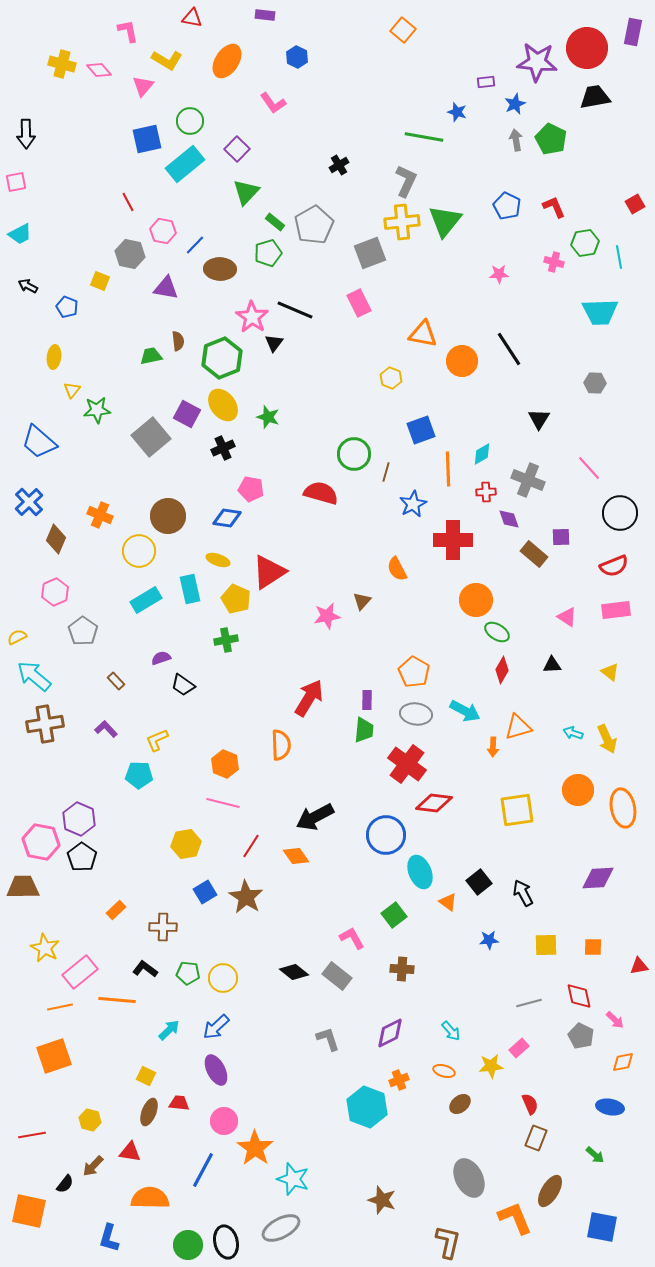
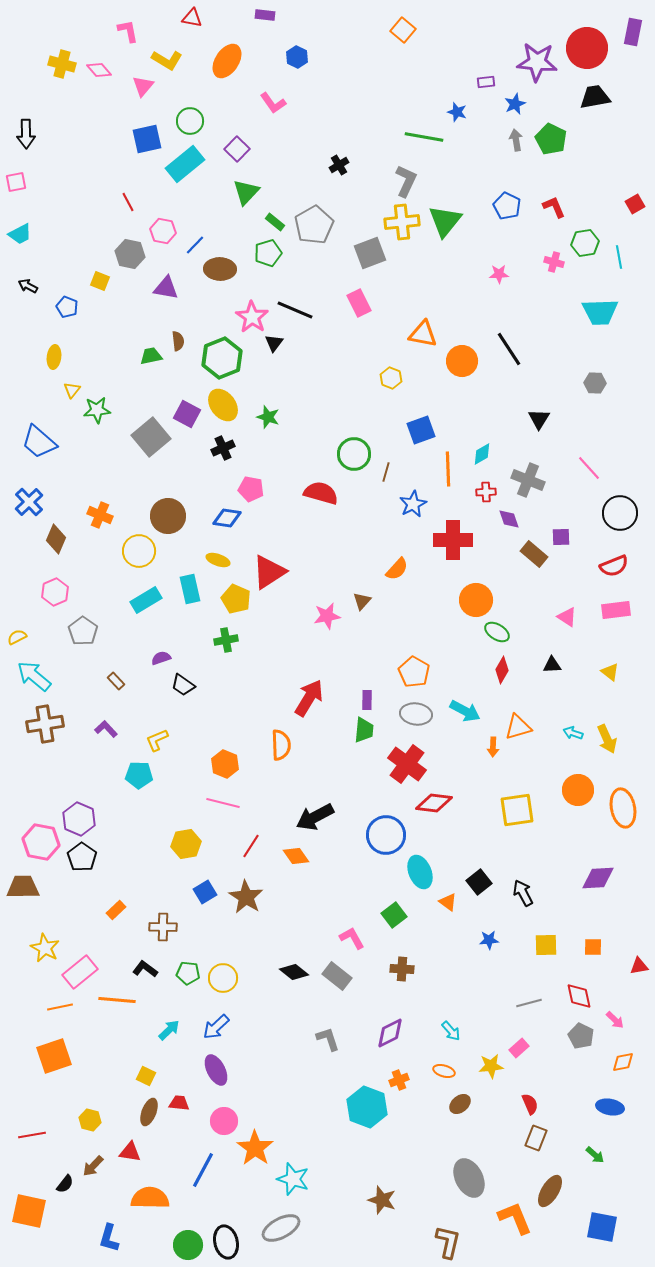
orange semicircle at (397, 569): rotated 110 degrees counterclockwise
